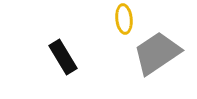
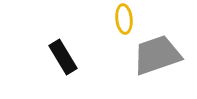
gray trapezoid: moved 2 px down; rotated 15 degrees clockwise
